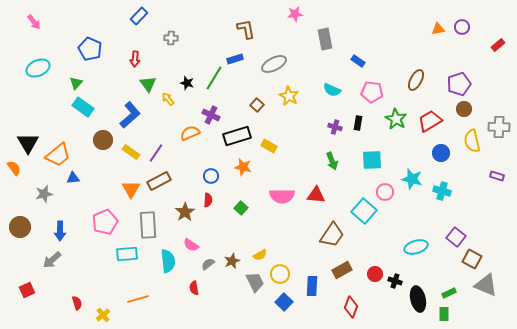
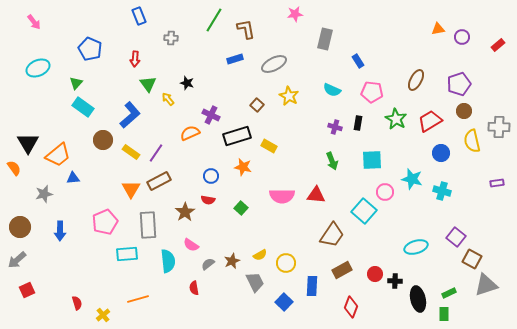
blue rectangle at (139, 16): rotated 66 degrees counterclockwise
purple circle at (462, 27): moved 10 px down
gray rectangle at (325, 39): rotated 25 degrees clockwise
blue rectangle at (358, 61): rotated 24 degrees clockwise
green line at (214, 78): moved 58 px up
brown circle at (464, 109): moved 2 px down
purple rectangle at (497, 176): moved 7 px down; rotated 24 degrees counterclockwise
red semicircle at (208, 200): rotated 96 degrees clockwise
gray arrow at (52, 260): moved 35 px left
yellow circle at (280, 274): moved 6 px right, 11 px up
black cross at (395, 281): rotated 16 degrees counterclockwise
gray triangle at (486, 285): rotated 40 degrees counterclockwise
